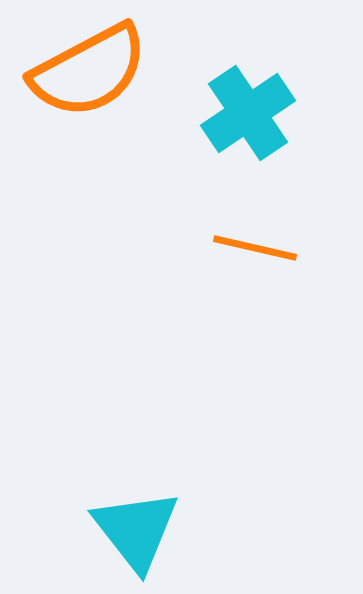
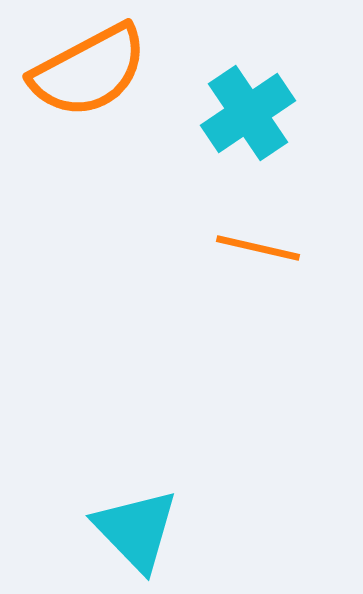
orange line: moved 3 px right
cyan triangle: rotated 6 degrees counterclockwise
